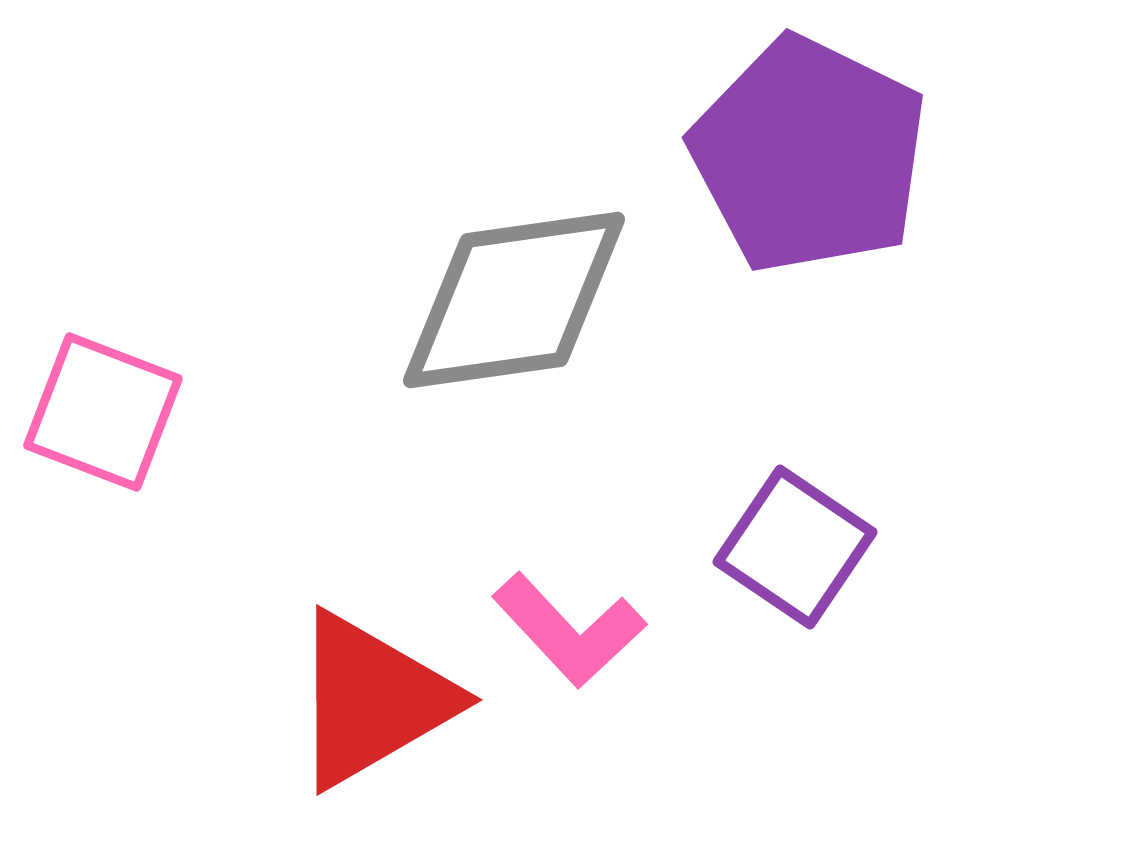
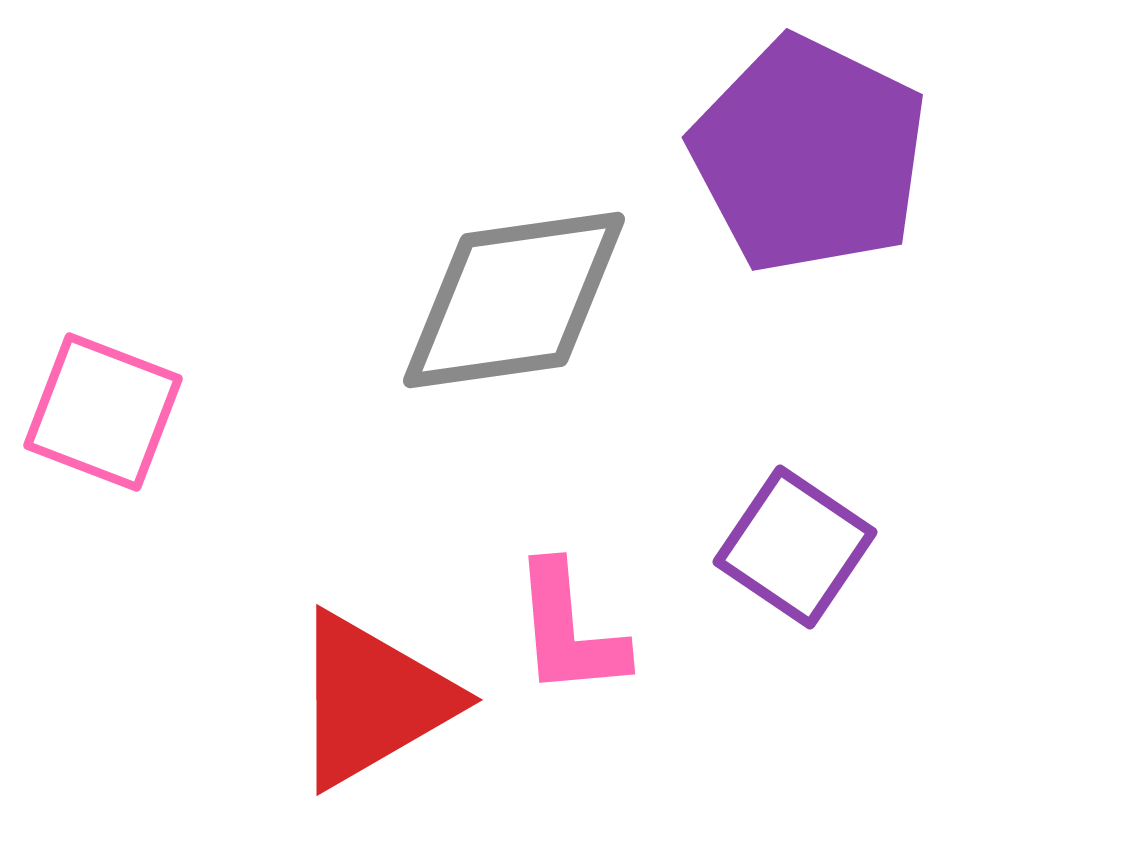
pink L-shape: rotated 38 degrees clockwise
